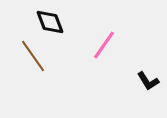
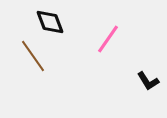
pink line: moved 4 px right, 6 px up
